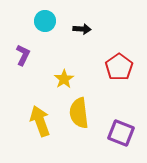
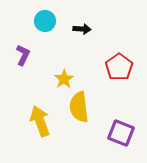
yellow semicircle: moved 6 px up
